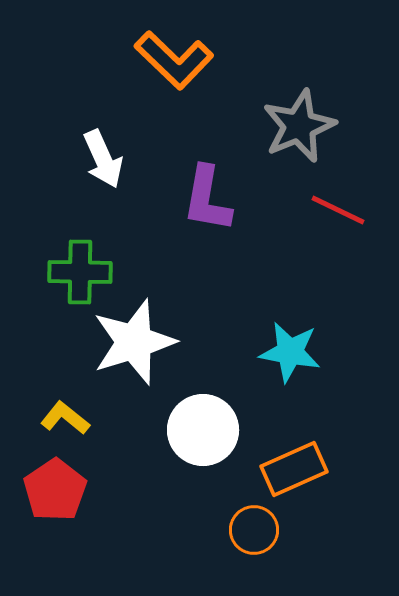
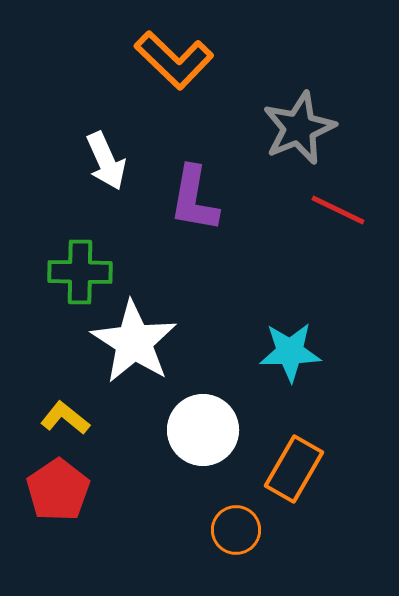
gray star: moved 2 px down
white arrow: moved 3 px right, 2 px down
purple L-shape: moved 13 px left
white star: rotated 22 degrees counterclockwise
cyan star: rotated 12 degrees counterclockwise
orange rectangle: rotated 36 degrees counterclockwise
red pentagon: moved 3 px right
orange circle: moved 18 px left
